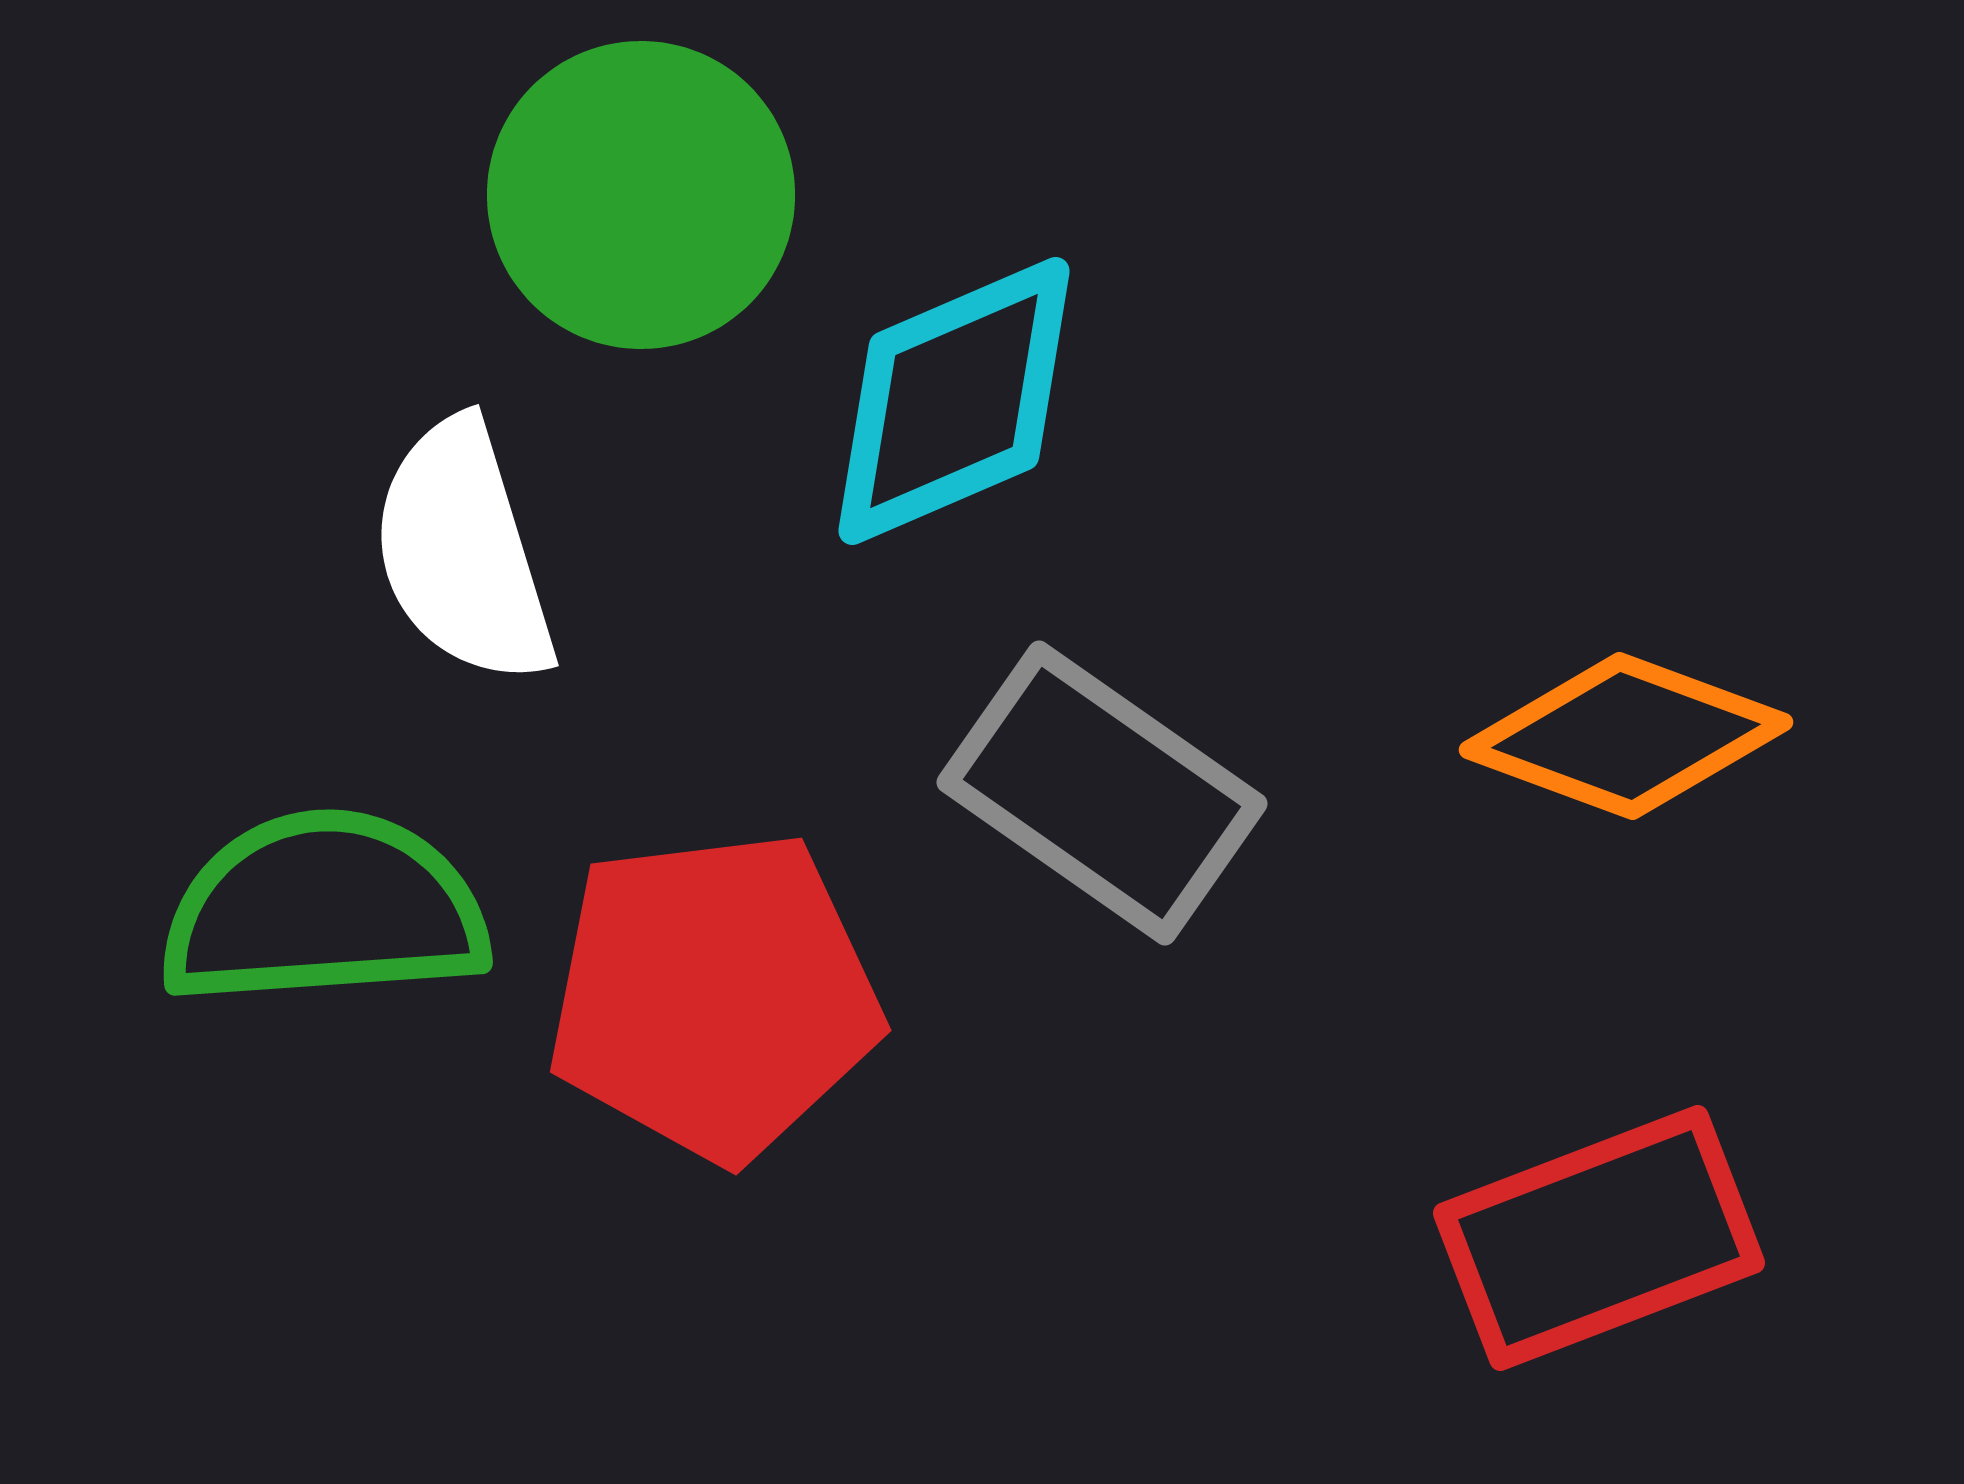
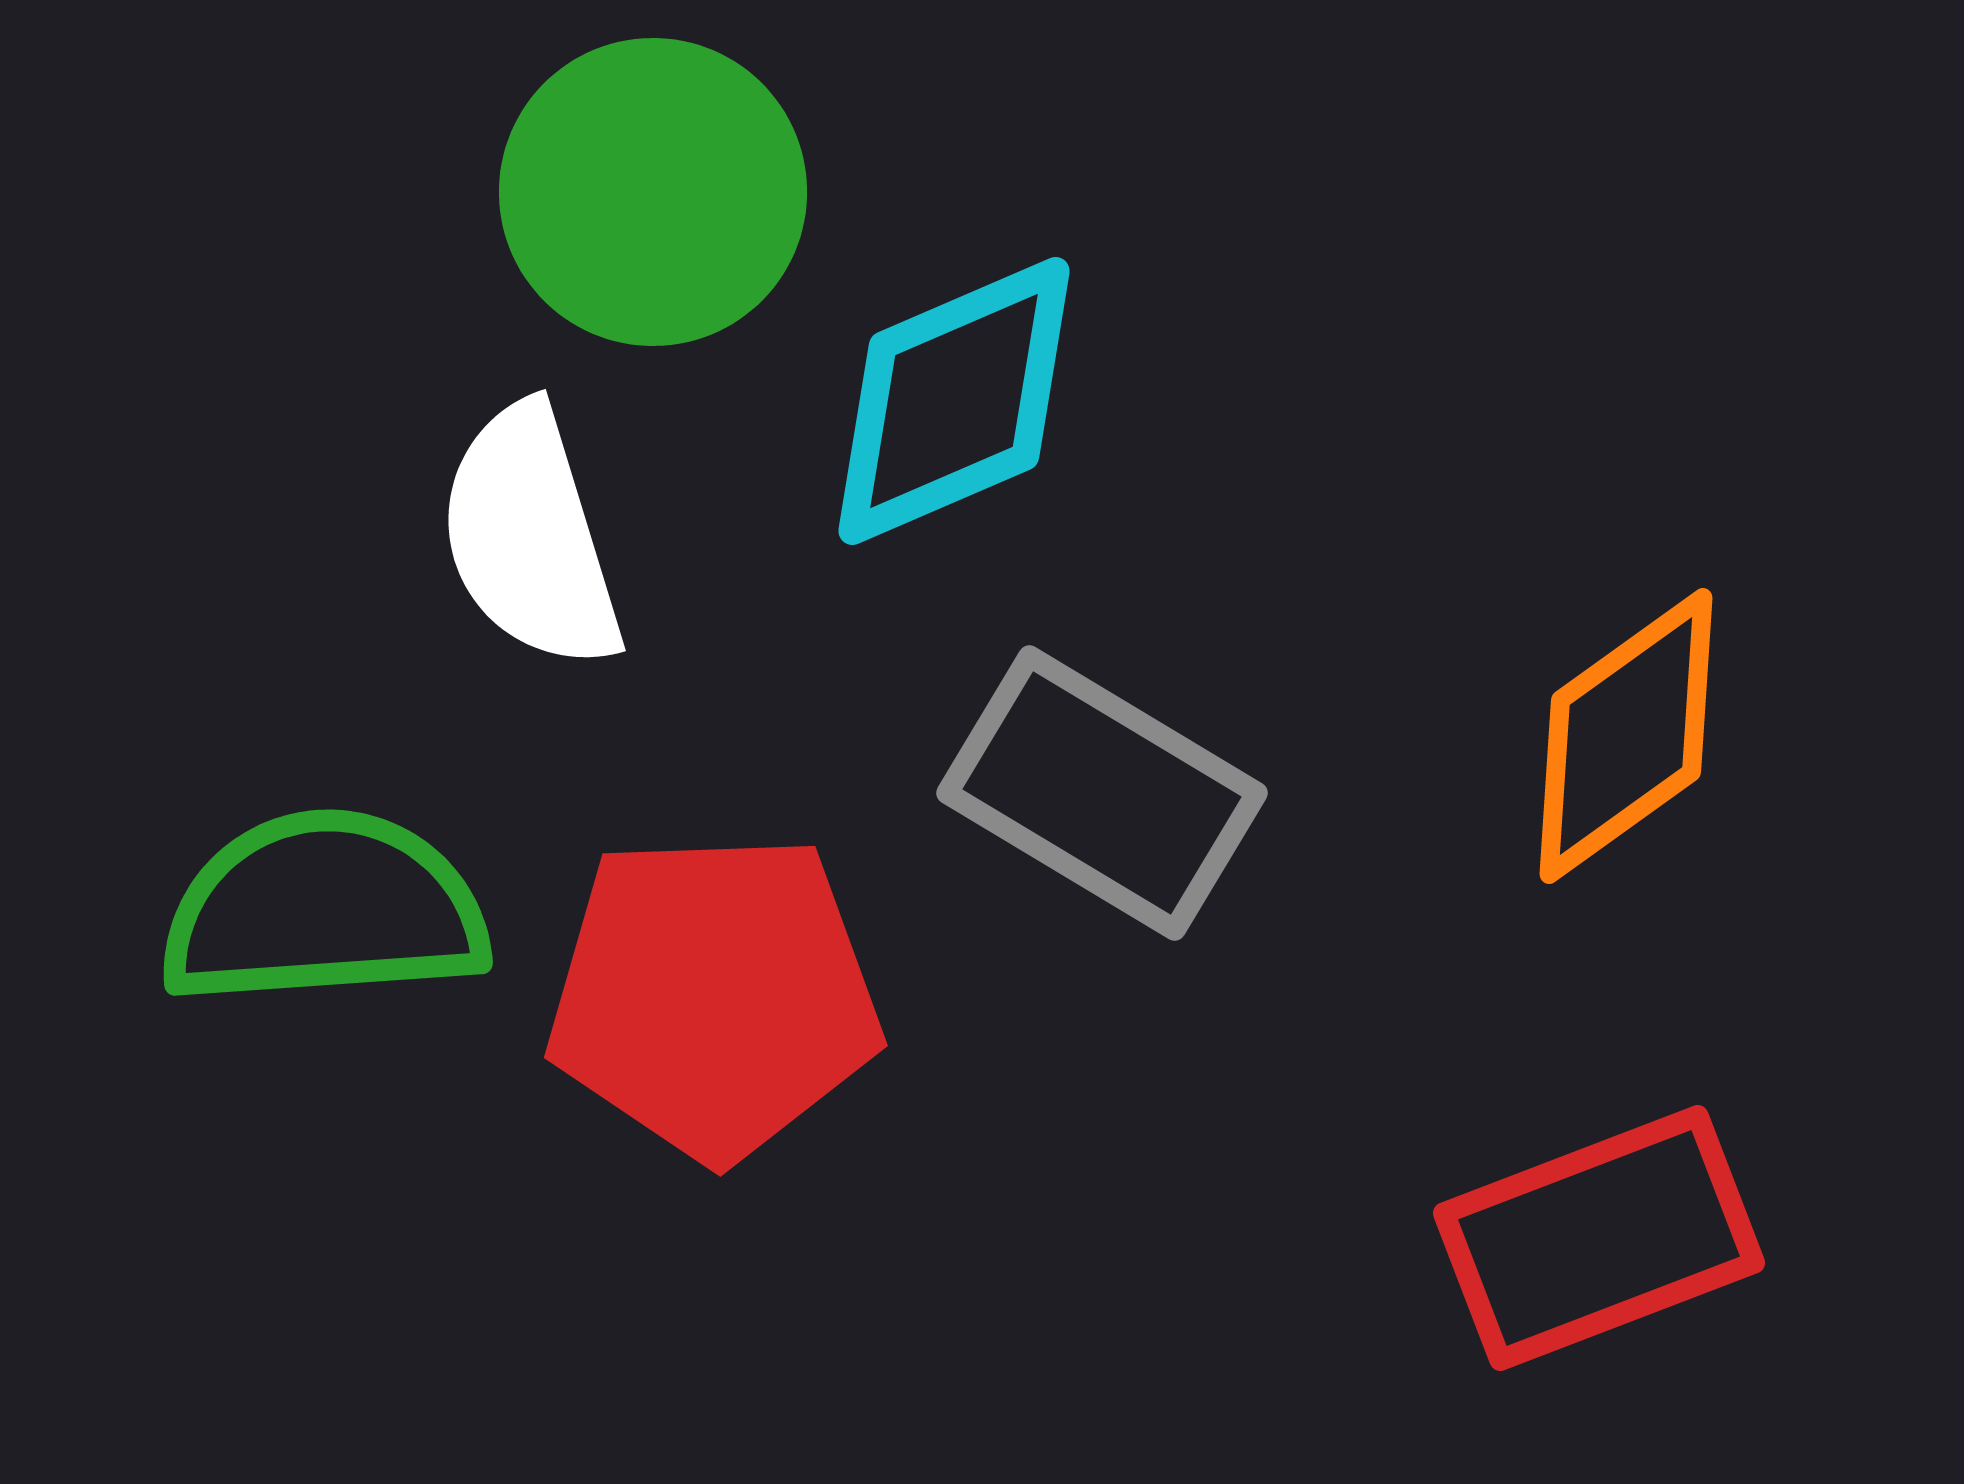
green circle: moved 12 px right, 3 px up
white semicircle: moved 67 px right, 15 px up
orange diamond: rotated 56 degrees counterclockwise
gray rectangle: rotated 4 degrees counterclockwise
red pentagon: rotated 5 degrees clockwise
